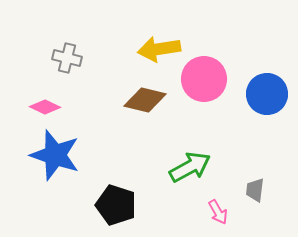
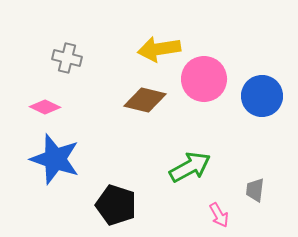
blue circle: moved 5 px left, 2 px down
blue star: moved 4 px down
pink arrow: moved 1 px right, 3 px down
